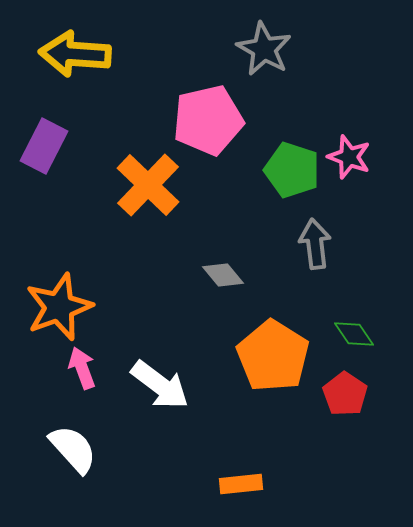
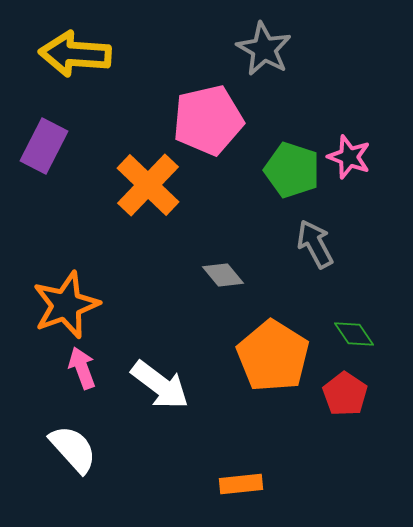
gray arrow: rotated 21 degrees counterclockwise
orange star: moved 7 px right, 2 px up
